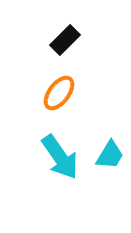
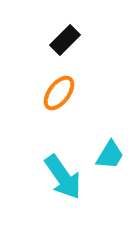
cyan arrow: moved 3 px right, 20 px down
